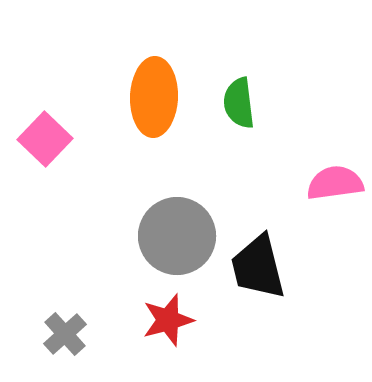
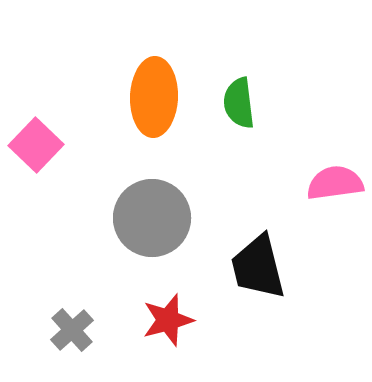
pink square: moved 9 px left, 6 px down
gray circle: moved 25 px left, 18 px up
gray cross: moved 7 px right, 4 px up
